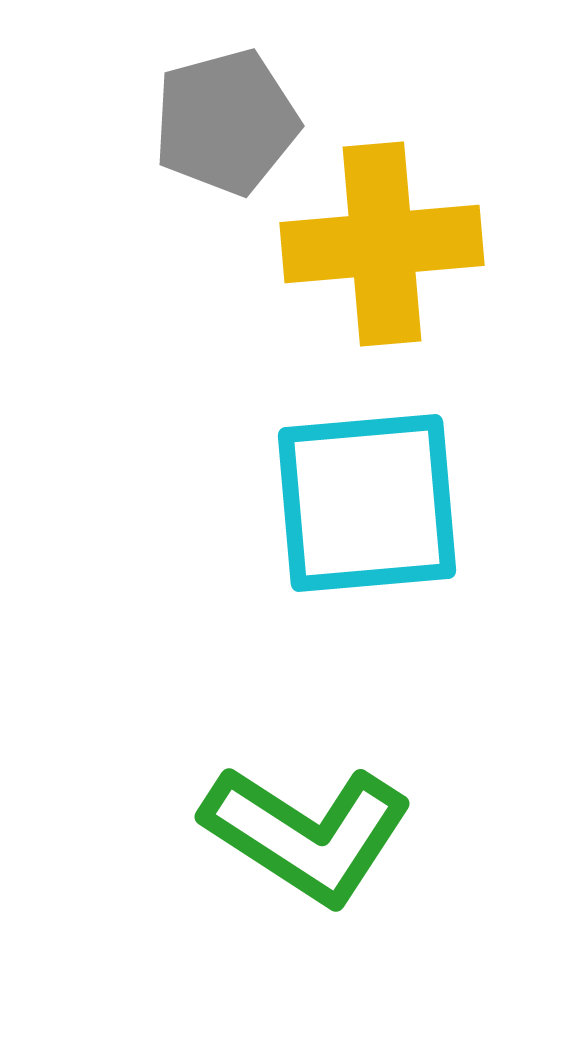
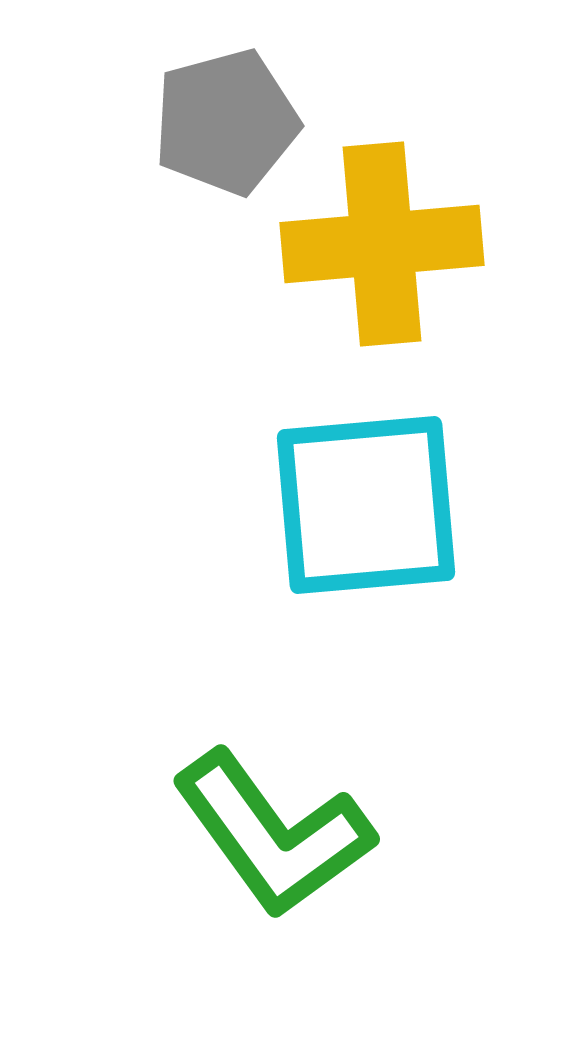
cyan square: moved 1 px left, 2 px down
green L-shape: moved 34 px left; rotated 21 degrees clockwise
